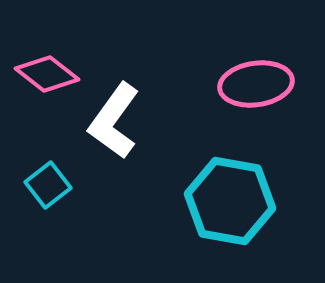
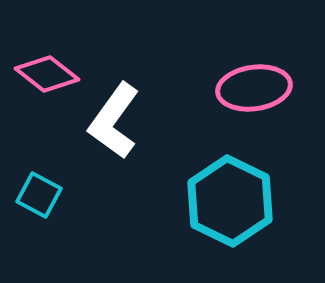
pink ellipse: moved 2 px left, 4 px down
cyan square: moved 9 px left, 10 px down; rotated 24 degrees counterclockwise
cyan hexagon: rotated 16 degrees clockwise
